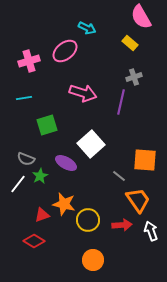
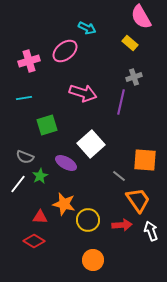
gray semicircle: moved 1 px left, 2 px up
red triangle: moved 2 px left, 2 px down; rotated 21 degrees clockwise
